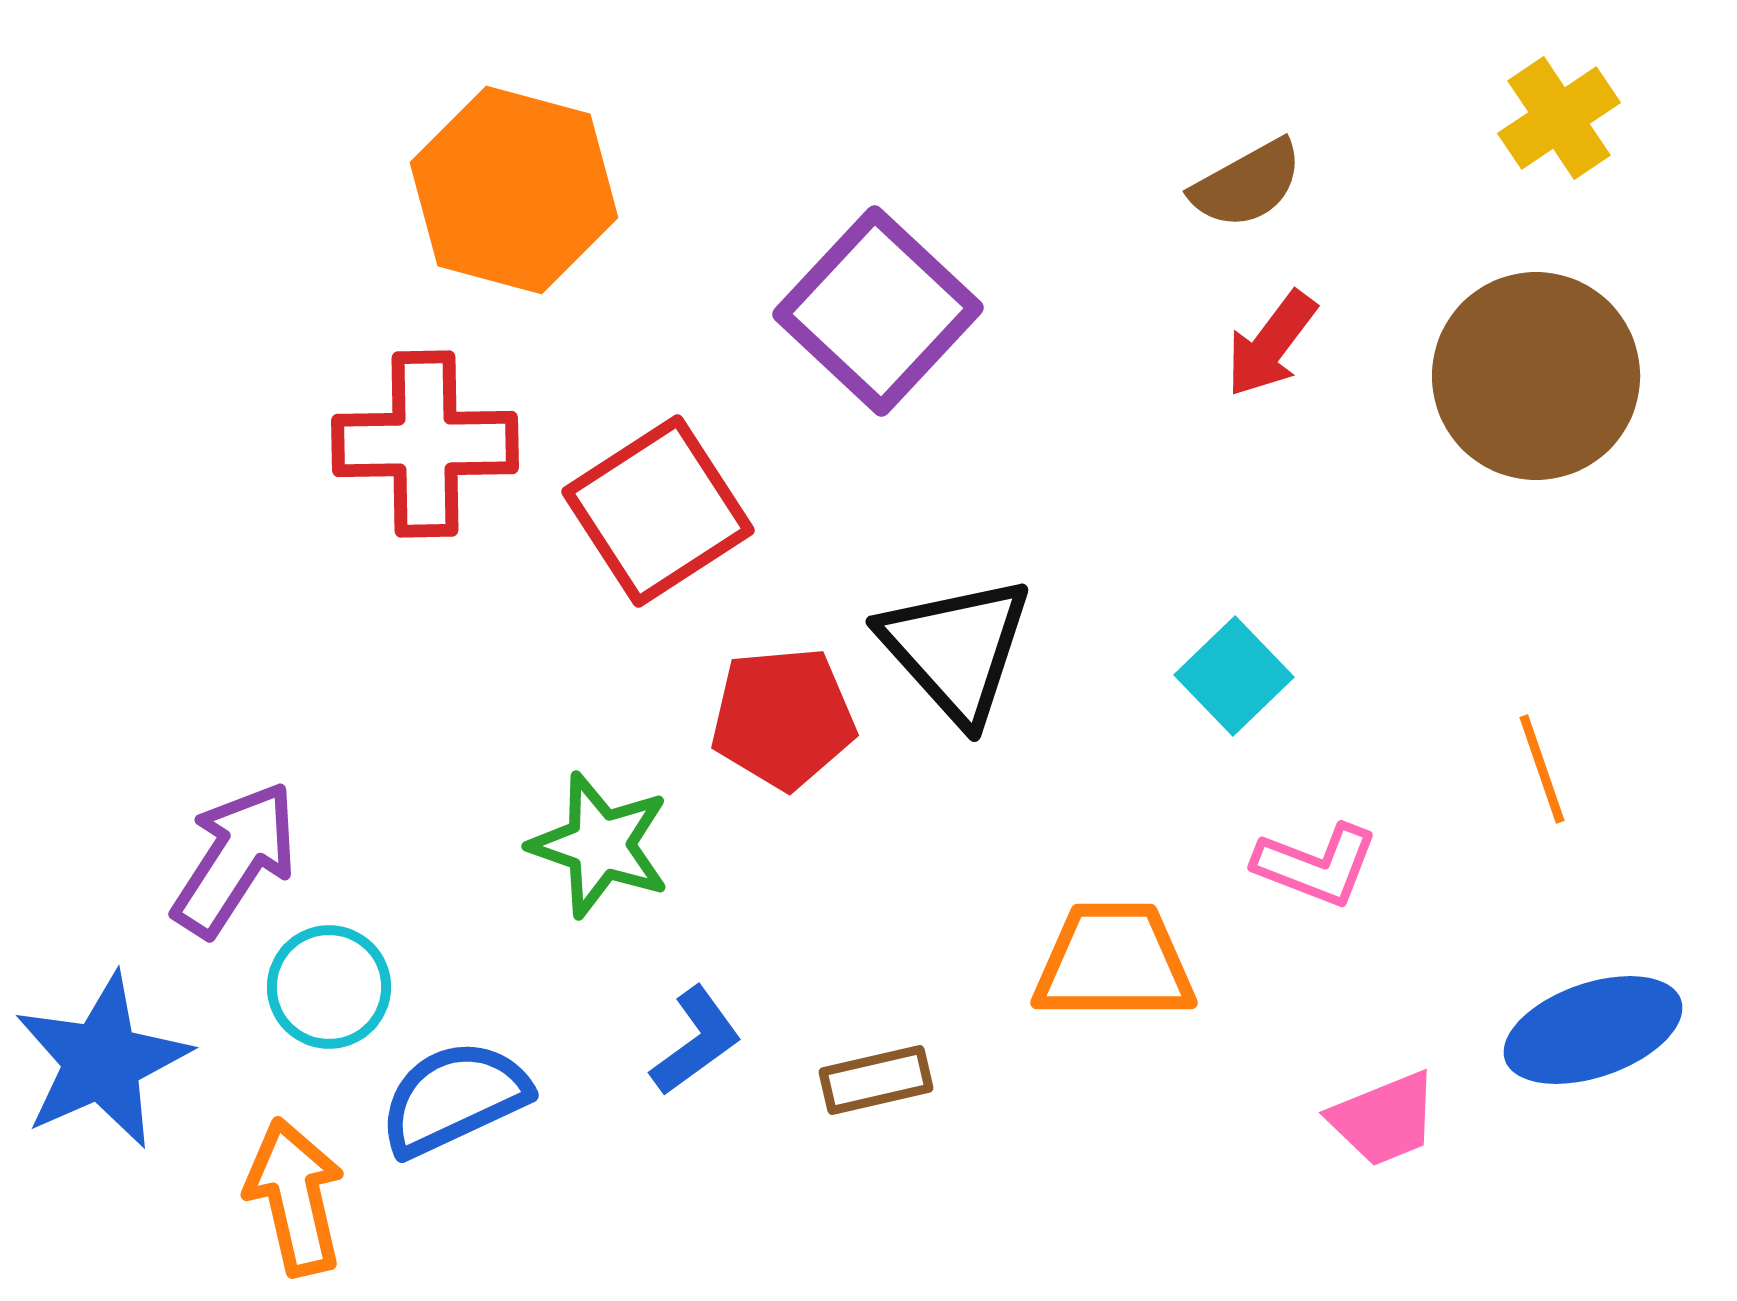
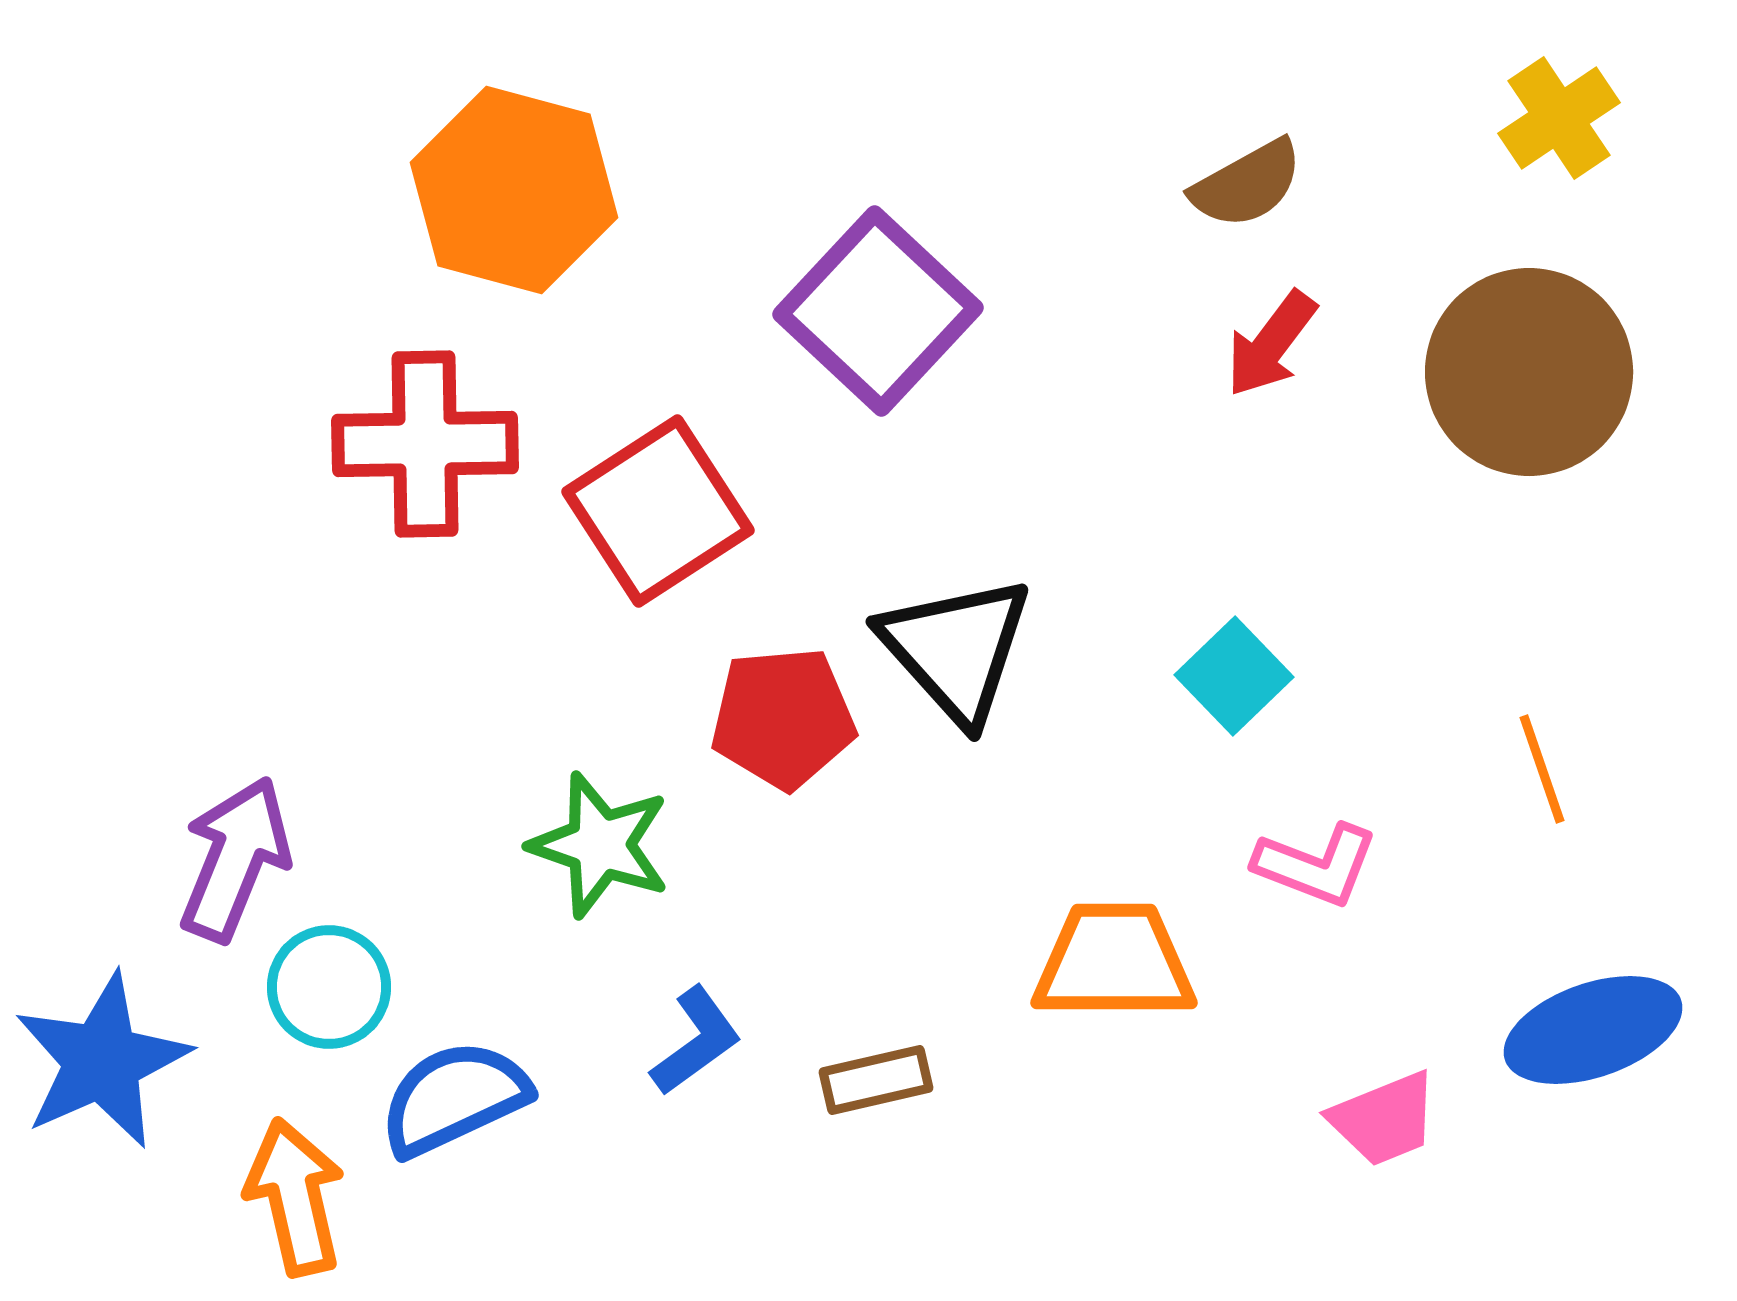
brown circle: moved 7 px left, 4 px up
purple arrow: rotated 11 degrees counterclockwise
